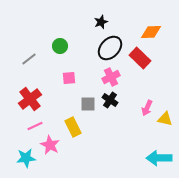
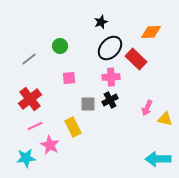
red rectangle: moved 4 px left, 1 px down
pink cross: rotated 24 degrees clockwise
black cross: rotated 28 degrees clockwise
cyan arrow: moved 1 px left, 1 px down
